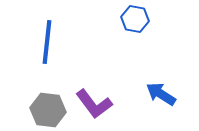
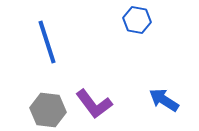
blue hexagon: moved 2 px right, 1 px down
blue line: rotated 24 degrees counterclockwise
blue arrow: moved 3 px right, 6 px down
